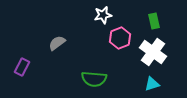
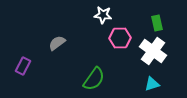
white star: rotated 18 degrees clockwise
green rectangle: moved 3 px right, 2 px down
pink hexagon: rotated 20 degrees clockwise
white cross: moved 1 px up
purple rectangle: moved 1 px right, 1 px up
green semicircle: rotated 60 degrees counterclockwise
